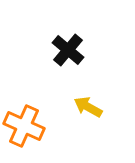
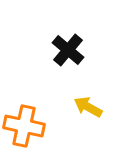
orange cross: rotated 12 degrees counterclockwise
